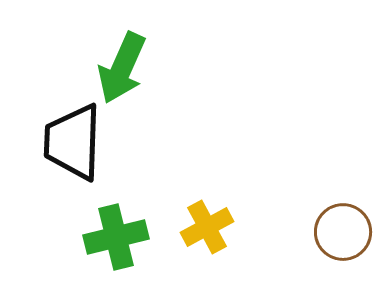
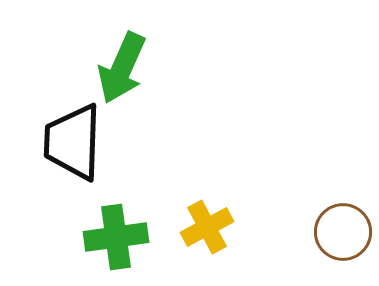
green cross: rotated 6 degrees clockwise
